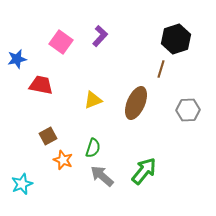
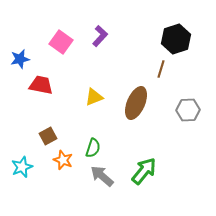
blue star: moved 3 px right
yellow triangle: moved 1 px right, 3 px up
cyan star: moved 17 px up
